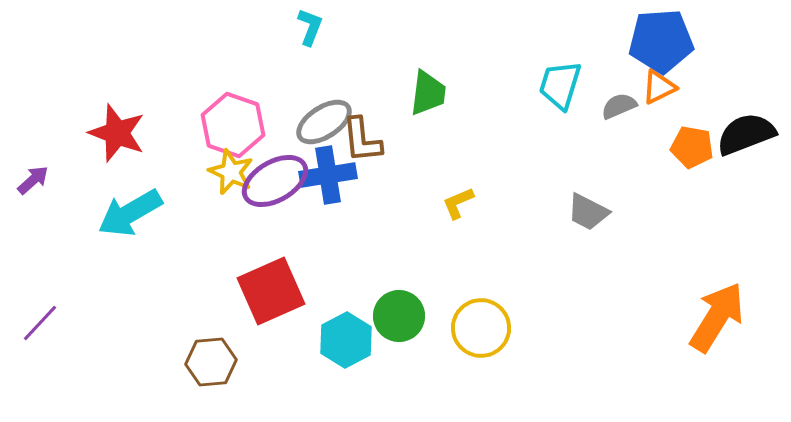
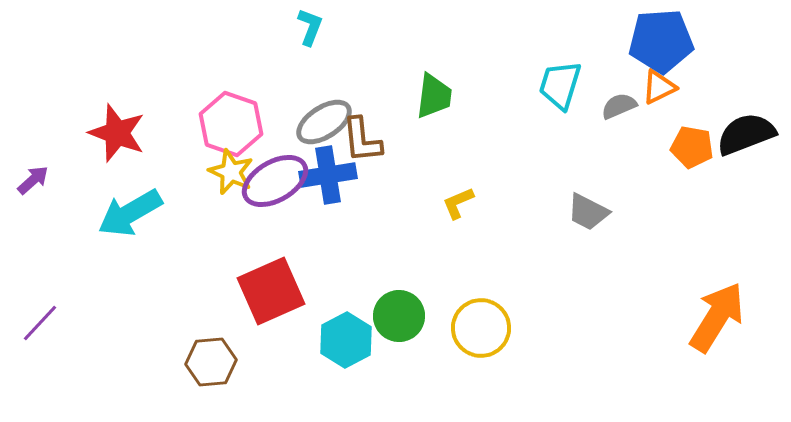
green trapezoid: moved 6 px right, 3 px down
pink hexagon: moved 2 px left, 1 px up
